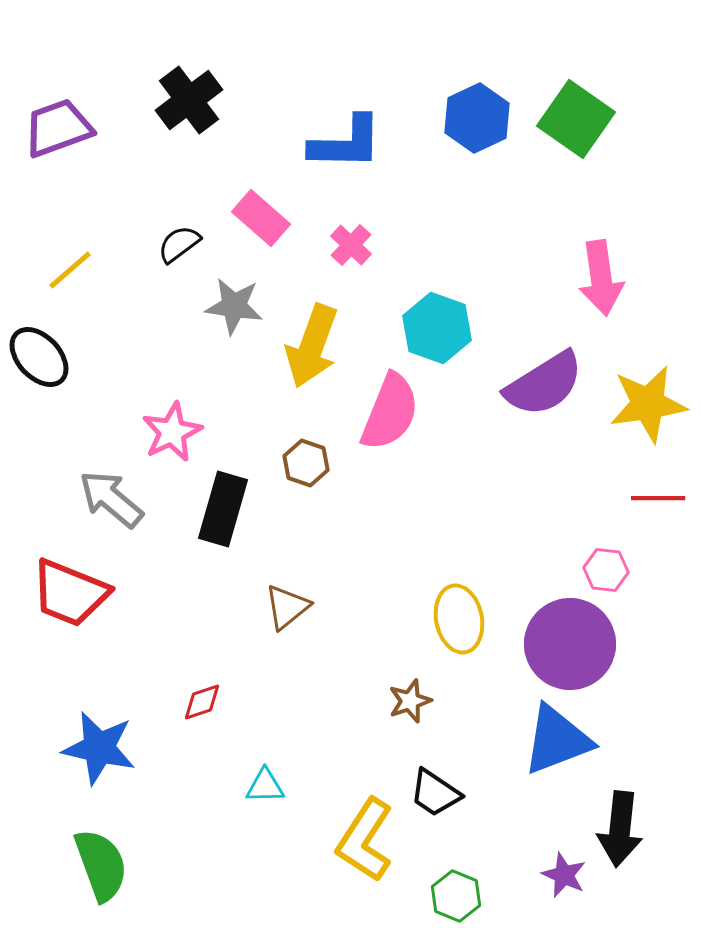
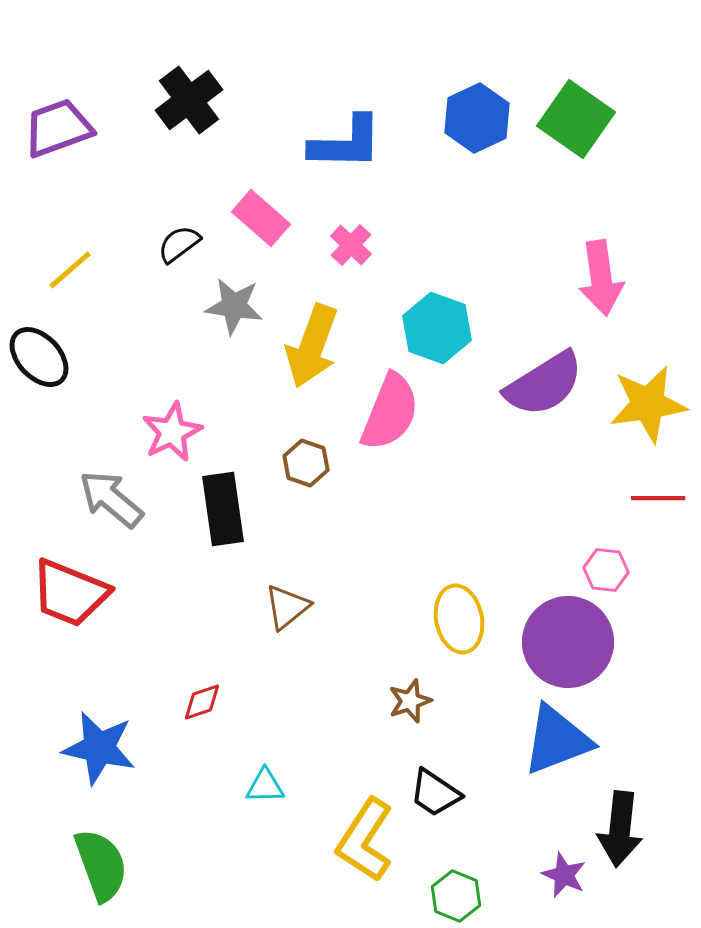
black rectangle: rotated 24 degrees counterclockwise
purple circle: moved 2 px left, 2 px up
